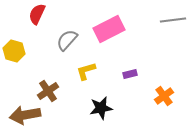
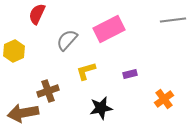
yellow hexagon: rotated 20 degrees clockwise
brown cross: rotated 15 degrees clockwise
orange cross: moved 3 px down
brown arrow: moved 2 px left, 2 px up
